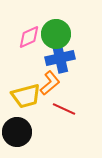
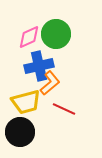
blue cross: moved 21 px left, 8 px down
yellow trapezoid: moved 6 px down
black circle: moved 3 px right
